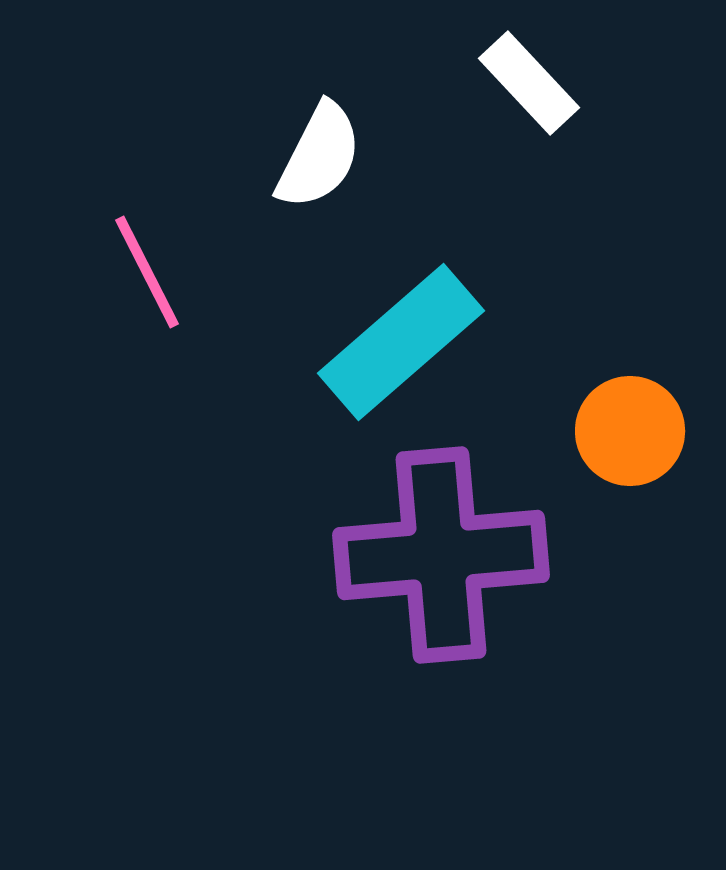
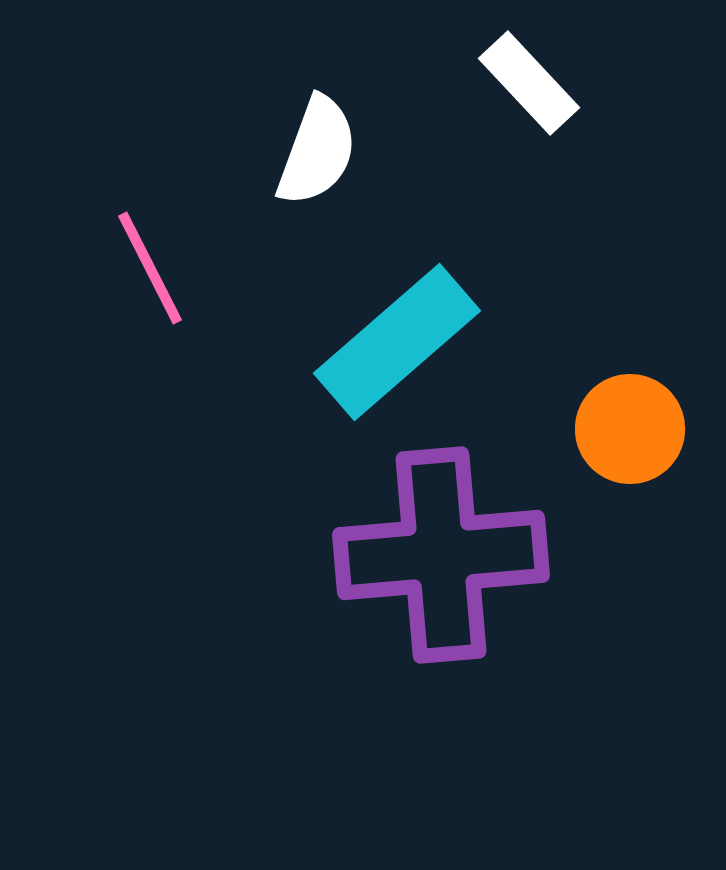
white semicircle: moved 2 px left, 5 px up; rotated 7 degrees counterclockwise
pink line: moved 3 px right, 4 px up
cyan rectangle: moved 4 px left
orange circle: moved 2 px up
